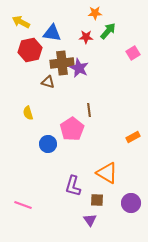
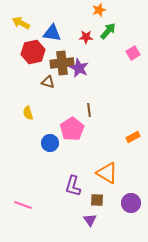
orange star: moved 4 px right, 3 px up; rotated 16 degrees counterclockwise
yellow arrow: moved 1 px down
red hexagon: moved 3 px right, 2 px down
blue circle: moved 2 px right, 1 px up
